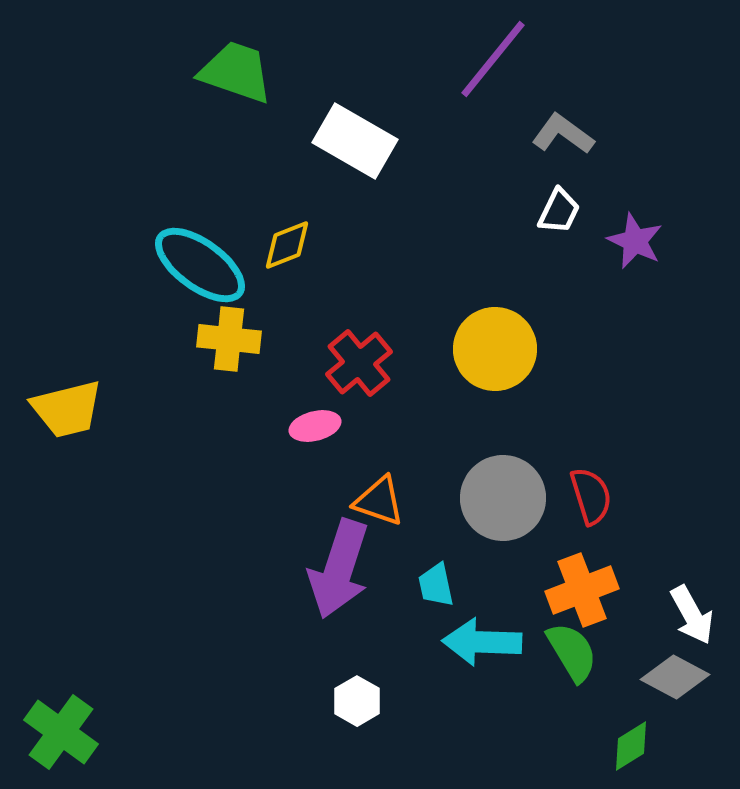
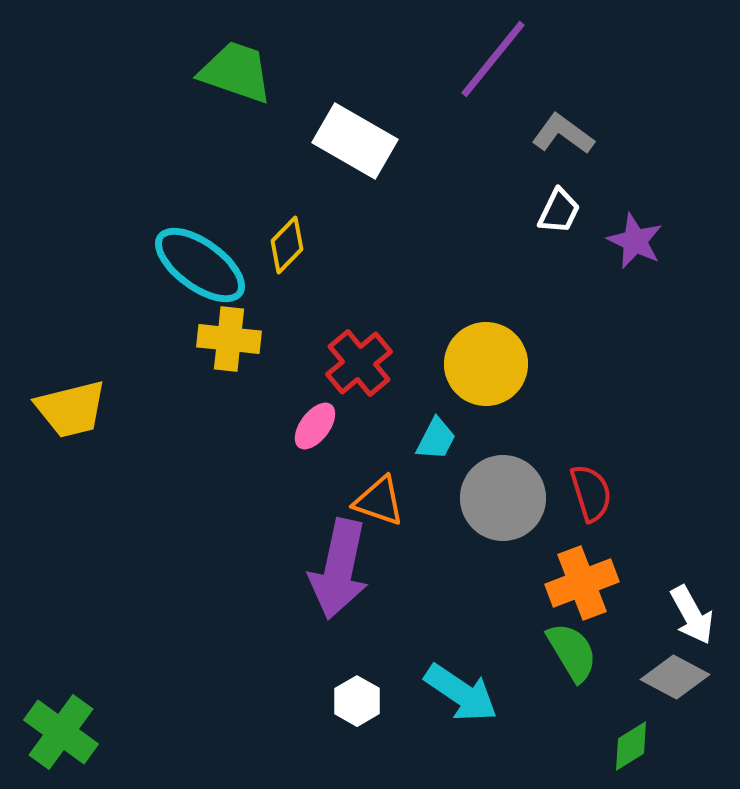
yellow diamond: rotated 24 degrees counterclockwise
yellow circle: moved 9 px left, 15 px down
yellow trapezoid: moved 4 px right
pink ellipse: rotated 39 degrees counterclockwise
red semicircle: moved 3 px up
purple arrow: rotated 6 degrees counterclockwise
cyan trapezoid: moved 146 px up; rotated 141 degrees counterclockwise
orange cross: moved 7 px up
cyan arrow: moved 21 px left, 51 px down; rotated 148 degrees counterclockwise
